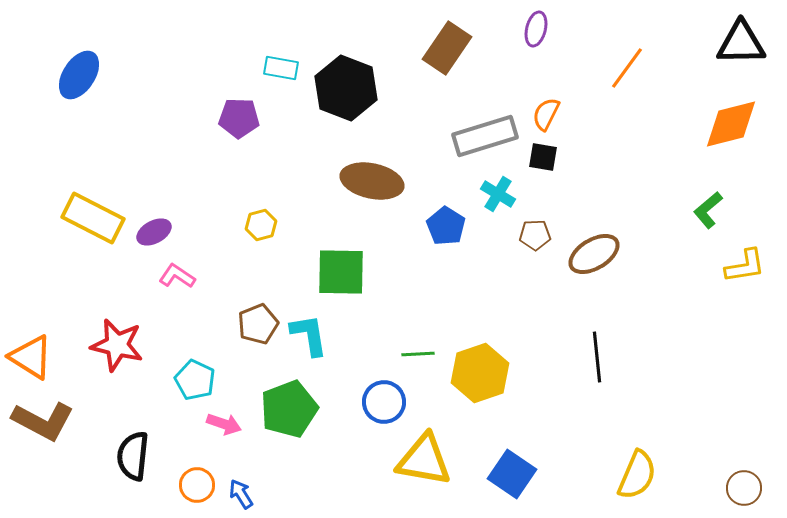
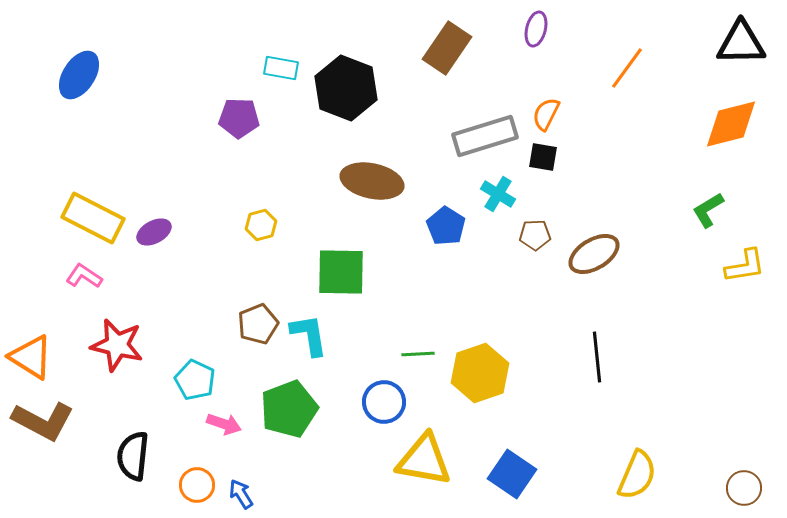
green L-shape at (708, 210): rotated 9 degrees clockwise
pink L-shape at (177, 276): moved 93 px left
